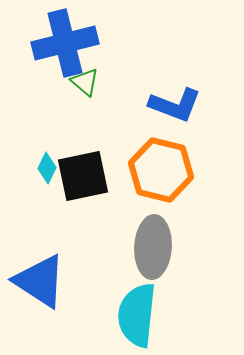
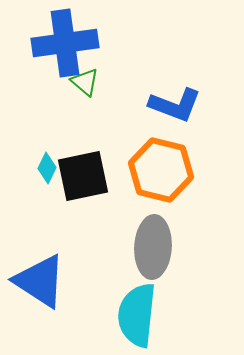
blue cross: rotated 6 degrees clockwise
